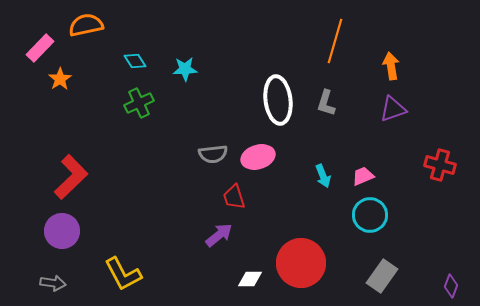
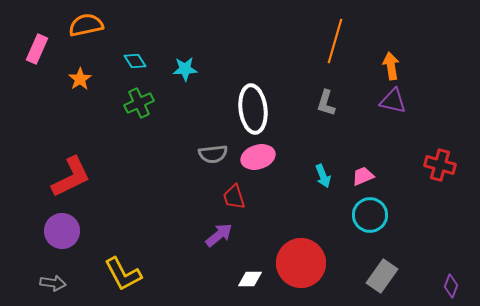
pink rectangle: moved 3 px left, 1 px down; rotated 20 degrees counterclockwise
orange star: moved 20 px right
white ellipse: moved 25 px left, 9 px down
purple triangle: moved 8 px up; rotated 32 degrees clockwise
red L-shape: rotated 18 degrees clockwise
